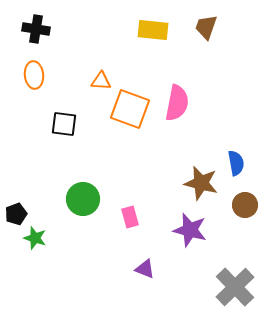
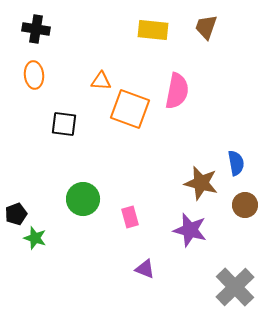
pink semicircle: moved 12 px up
